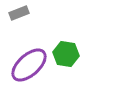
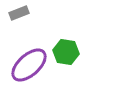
green hexagon: moved 2 px up
